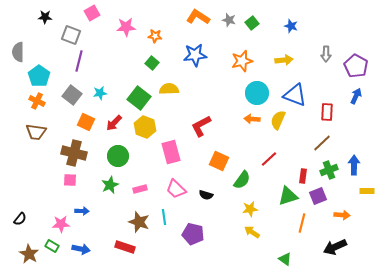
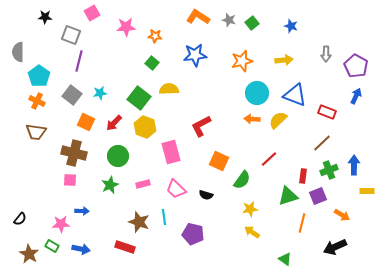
red rectangle at (327, 112): rotated 72 degrees counterclockwise
yellow semicircle at (278, 120): rotated 24 degrees clockwise
pink rectangle at (140, 189): moved 3 px right, 5 px up
orange arrow at (342, 215): rotated 28 degrees clockwise
